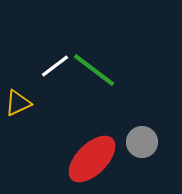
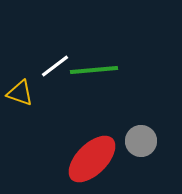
green line: rotated 42 degrees counterclockwise
yellow triangle: moved 2 px right, 10 px up; rotated 44 degrees clockwise
gray circle: moved 1 px left, 1 px up
